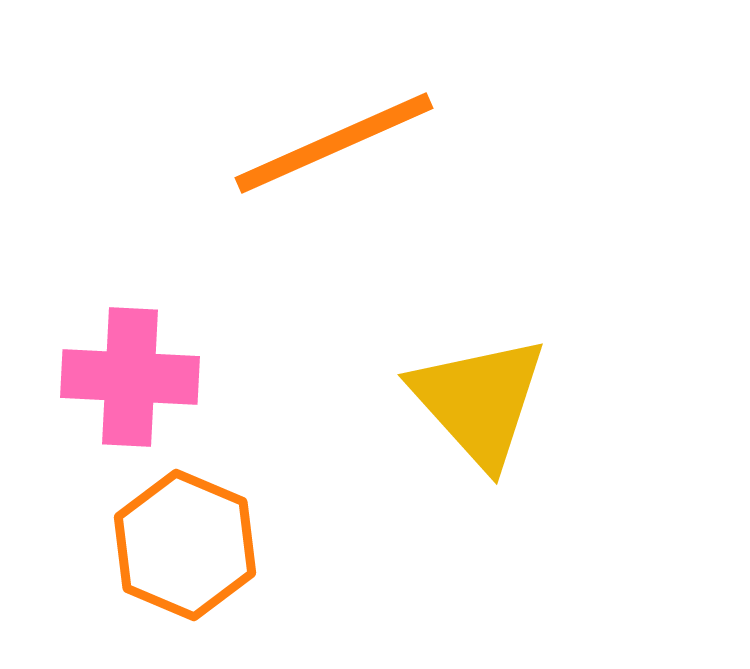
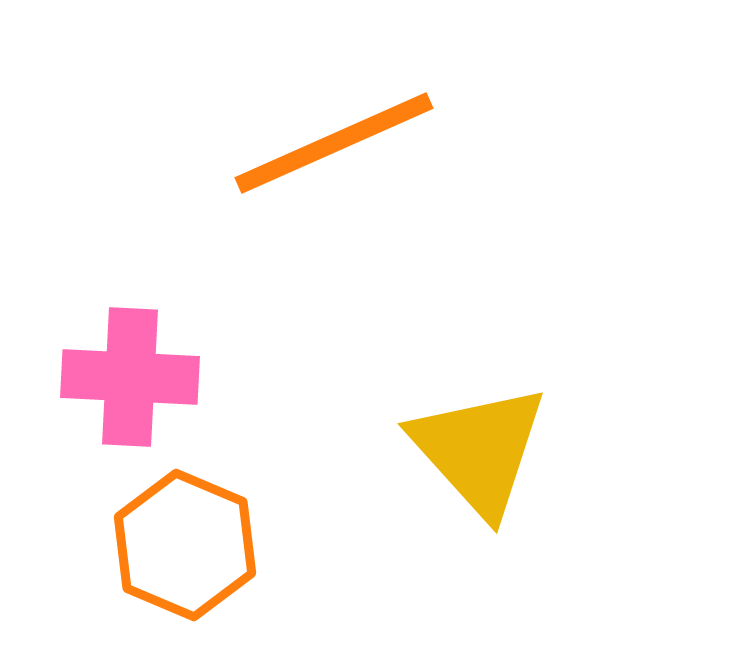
yellow triangle: moved 49 px down
